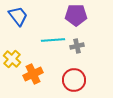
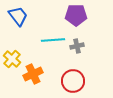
red circle: moved 1 px left, 1 px down
